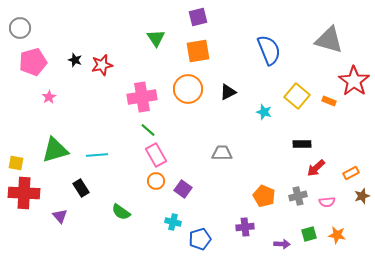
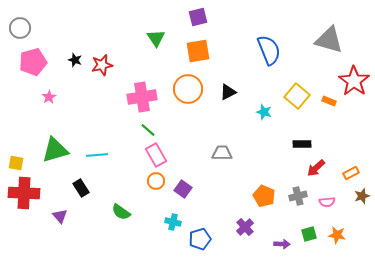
purple cross at (245, 227): rotated 36 degrees counterclockwise
